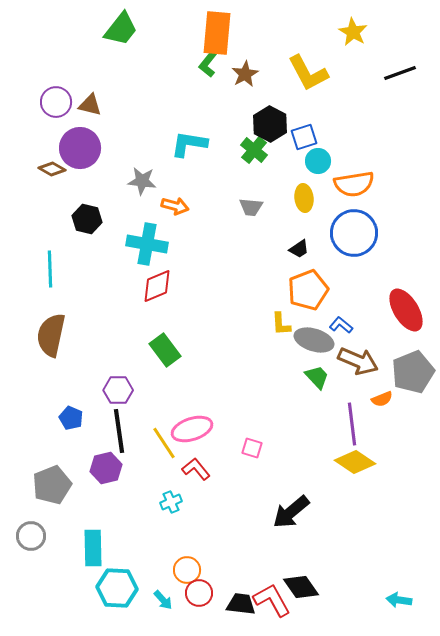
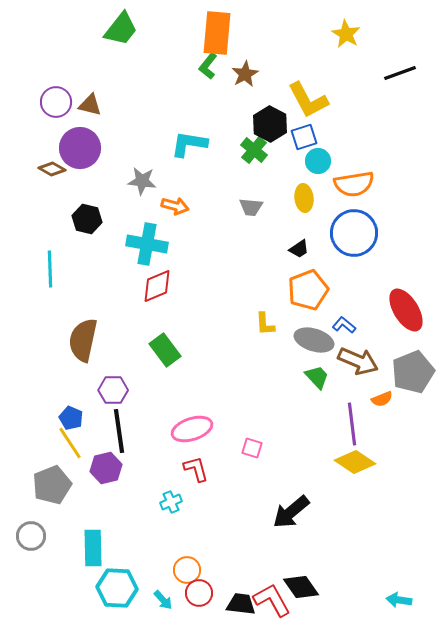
yellow star at (353, 32): moved 7 px left, 2 px down
green L-shape at (208, 64): moved 2 px down
yellow L-shape at (308, 73): moved 27 px down
yellow L-shape at (281, 324): moved 16 px left
blue L-shape at (341, 325): moved 3 px right
brown semicircle at (51, 335): moved 32 px right, 5 px down
purple hexagon at (118, 390): moved 5 px left
yellow line at (164, 443): moved 94 px left
red L-shape at (196, 469): rotated 24 degrees clockwise
